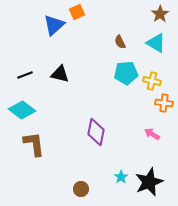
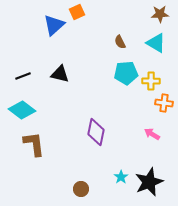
brown star: rotated 30 degrees clockwise
black line: moved 2 px left, 1 px down
yellow cross: moved 1 px left; rotated 12 degrees counterclockwise
